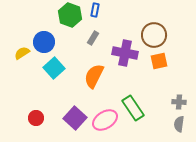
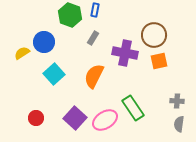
cyan square: moved 6 px down
gray cross: moved 2 px left, 1 px up
